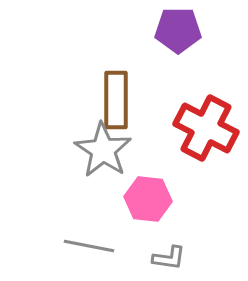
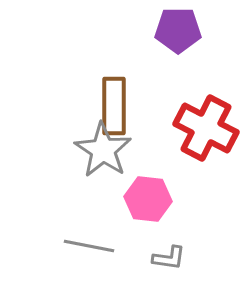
brown rectangle: moved 2 px left, 6 px down
